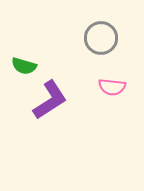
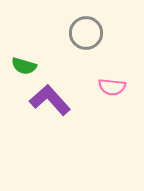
gray circle: moved 15 px left, 5 px up
purple L-shape: rotated 99 degrees counterclockwise
